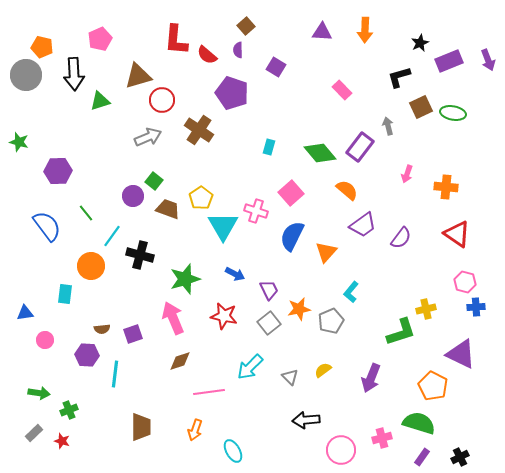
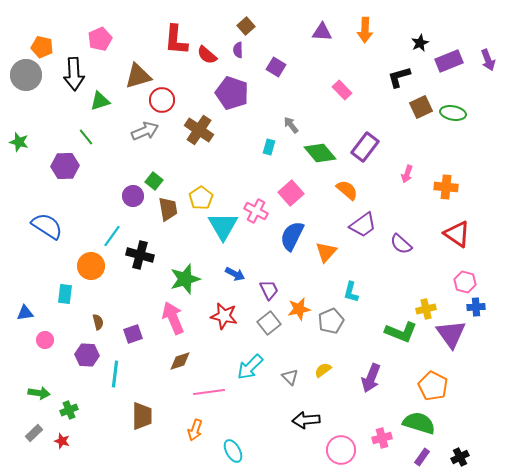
gray arrow at (388, 126): moved 97 px left, 1 px up; rotated 24 degrees counterclockwise
gray arrow at (148, 137): moved 3 px left, 6 px up
purple rectangle at (360, 147): moved 5 px right
purple hexagon at (58, 171): moved 7 px right, 5 px up
brown trapezoid at (168, 209): rotated 60 degrees clockwise
pink cross at (256, 211): rotated 10 degrees clockwise
green line at (86, 213): moved 76 px up
blue semicircle at (47, 226): rotated 20 degrees counterclockwise
purple semicircle at (401, 238): moved 6 px down; rotated 95 degrees clockwise
cyan L-shape at (351, 292): rotated 25 degrees counterclockwise
brown semicircle at (102, 329): moved 4 px left, 7 px up; rotated 98 degrees counterclockwise
green L-shape at (401, 332): rotated 40 degrees clockwise
purple triangle at (461, 354): moved 10 px left, 20 px up; rotated 28 degrees clockwise
brown trapezoid at (141, 427): moved 1 px right, 11 px up
